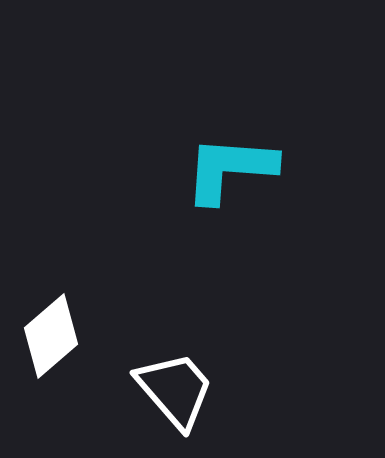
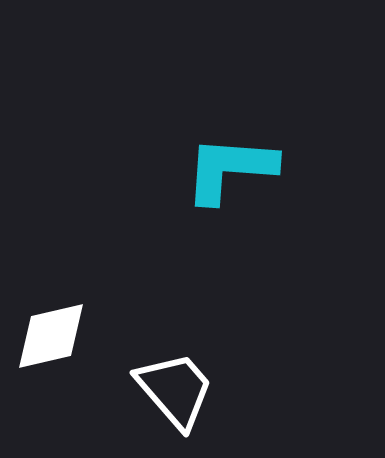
white diamond: rotated 28 degrees clockwise
